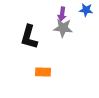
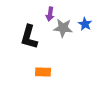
blue star: moved 1 px left, 14 px down; rotated 24 degrees clockwise
purple arrow: moved 12 px left
